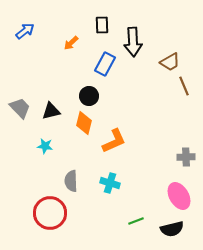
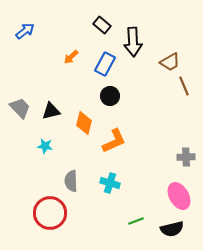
black rectangle: rotated 48 degrees counterclockwise
orange arrow: moved 14 px down
black circle: moved 21 px right
